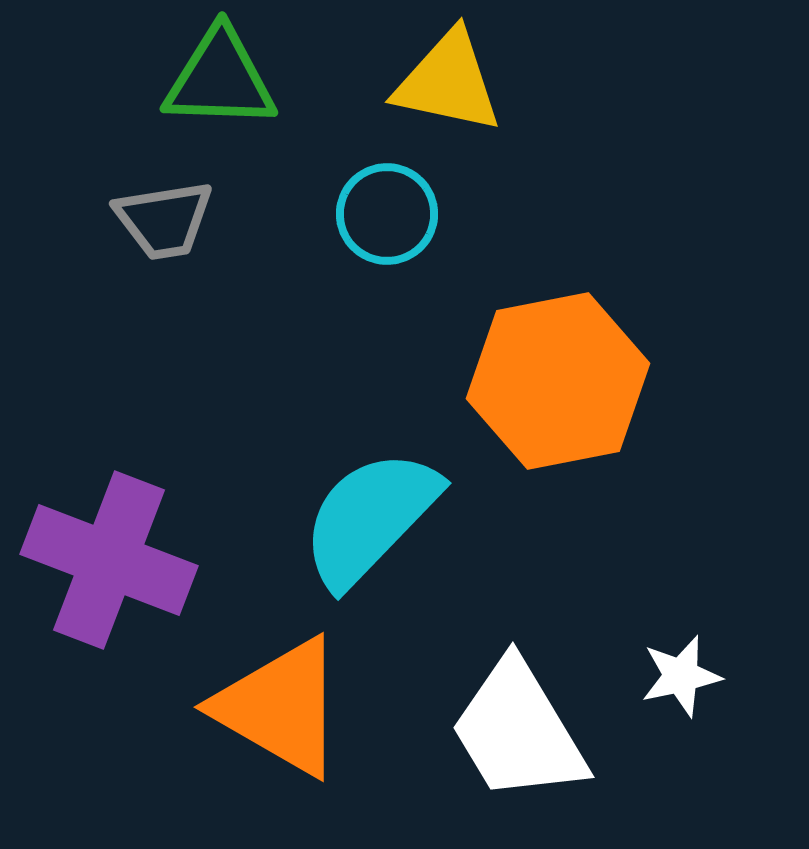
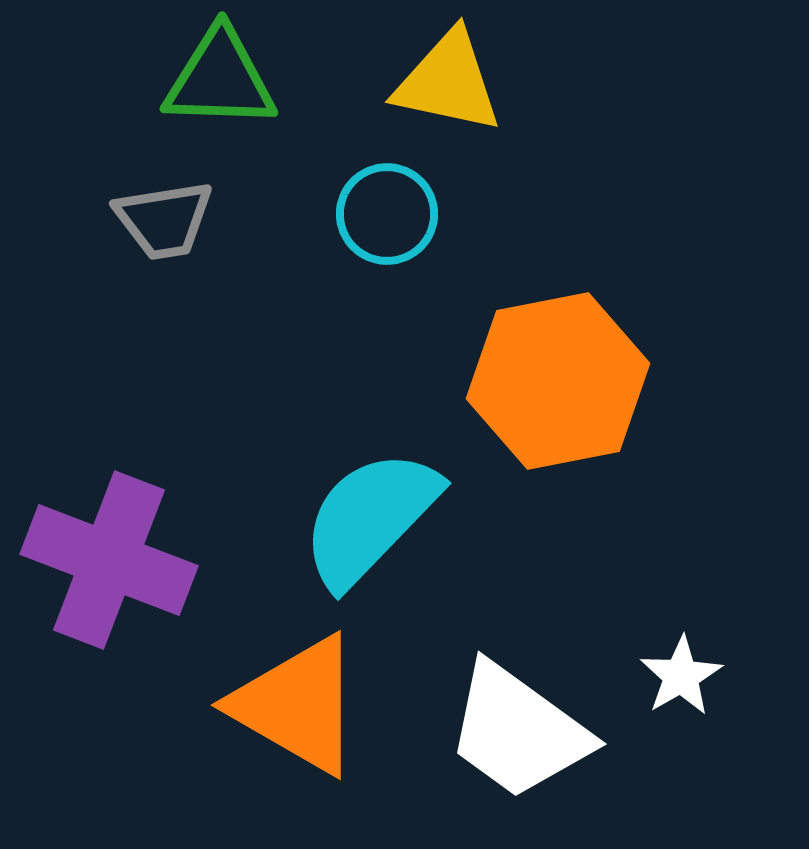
white star: rotated 18 degrees counterclockwise
orange triangle: moved 17 px right, 2 px up
white trapezoid: rotated 23 degrees counterclockwise
